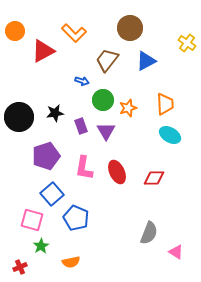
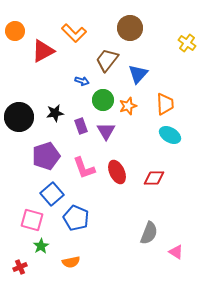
blue triangle: moved 8 px left, 13 px down; rotated 20 degrees counterclockwise
orange star: moved 2 px up
pink L-shape: rotated 30 degrees counterclockwise
